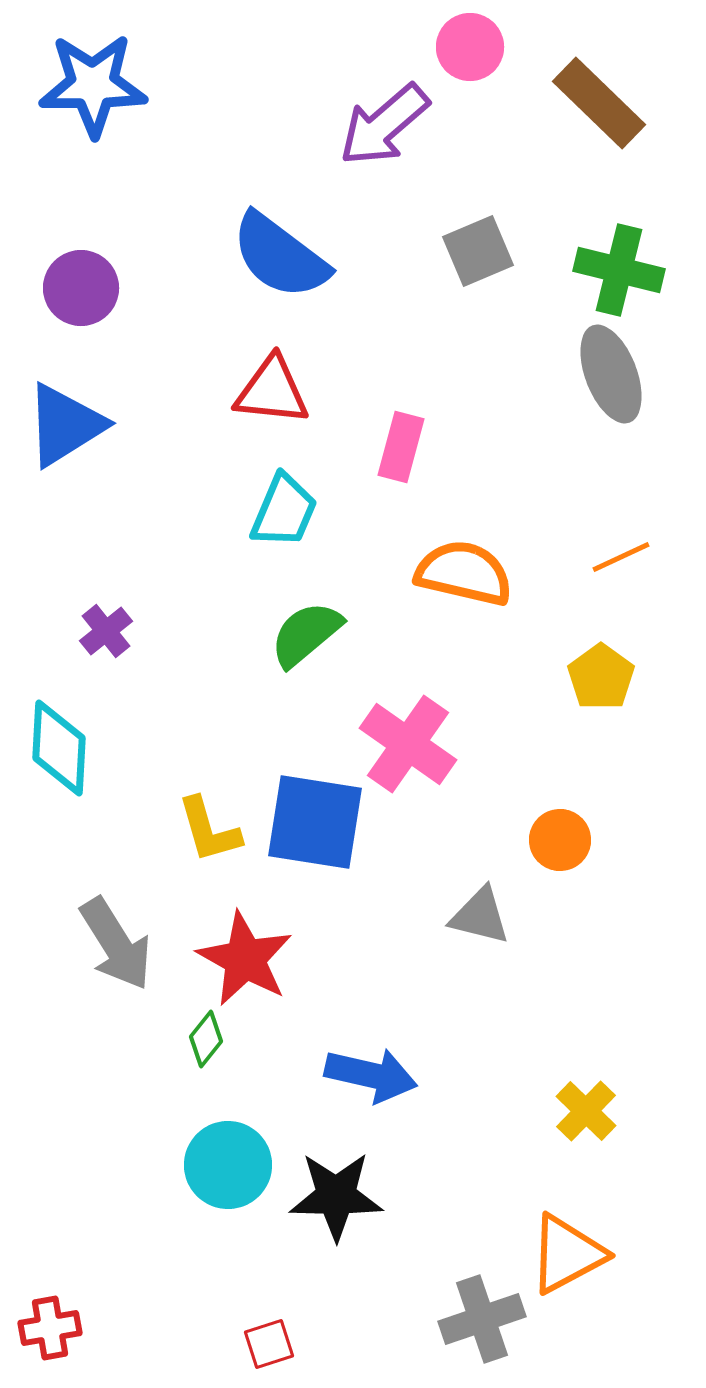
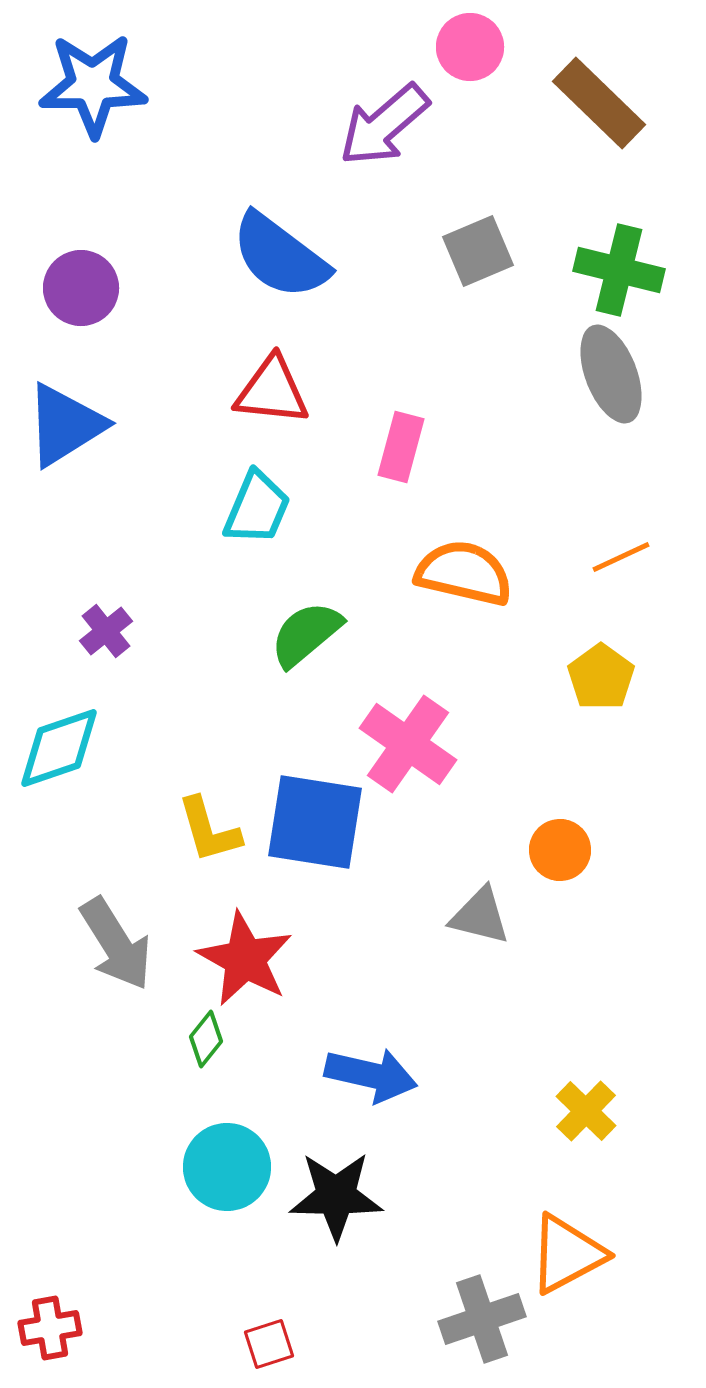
cyan trapezoid: moved 27 px left, 3 px up
cyan diamond: rotated 68 degrees clockwise
orange circle: moved 10 px down
cyan circle: moved 1 px left, 2 px down
